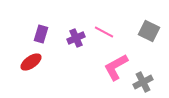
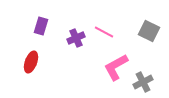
purple rectangle: moved 8 px up
red ellipse: rotated 35 degrees counterclockwise
